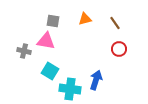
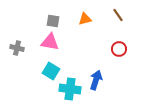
brown line: moved 3 px right, 8 px up
pink triangle: moved 4 px right, 1 px down
gray cross: moved 7 px left, 3 px up
cyan square: moved 1 px right
